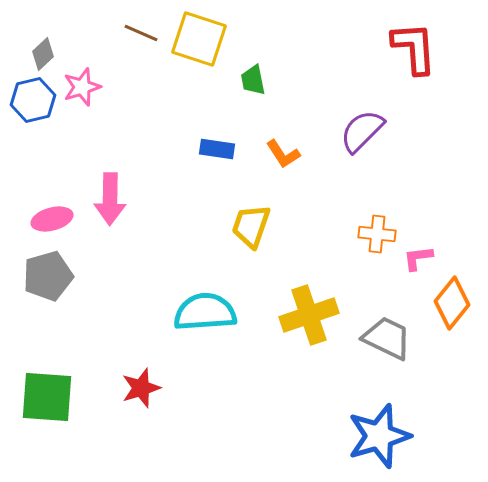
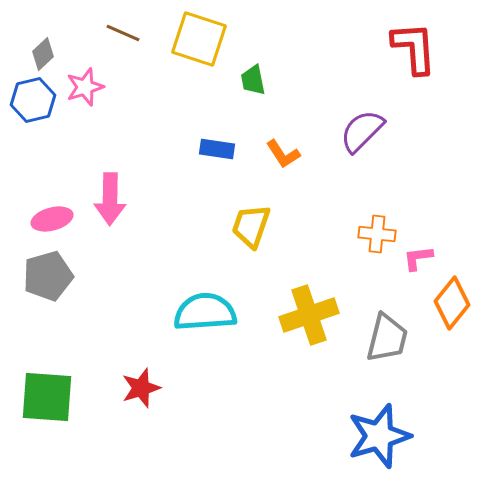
brown line: moved 18 px left
pink star: moved 3 px right
gray trapezoid: rotated 78 degrees clockwise
